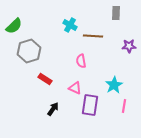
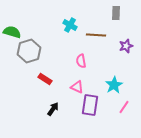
green semicircle: moved 2 px left, 6 px down; rotated 120 degrees counterclockwise
brown line: moved 3 px right, 1 px up
purple star: moved 3 px left; rotated 16 degrees counterclockwise
pink triangle: moved 2 px right, 1 px up
pink line: moved 1 px down; rotated 24 degrees clockwise
